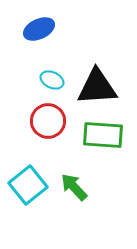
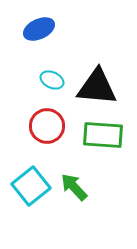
black triangle: rotated 9 degrees clockwise
red circle: moved 1 px left, 5 px down
cyan square: moved 3 px right, 1 px down
